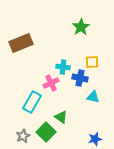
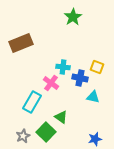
green star: moved 8 px left, 10 px up
yellow square: moved 5 px right, 5 px down; rotated 24 degrees clockwise
pink cross: rotated 28 degrees counterclockwise
